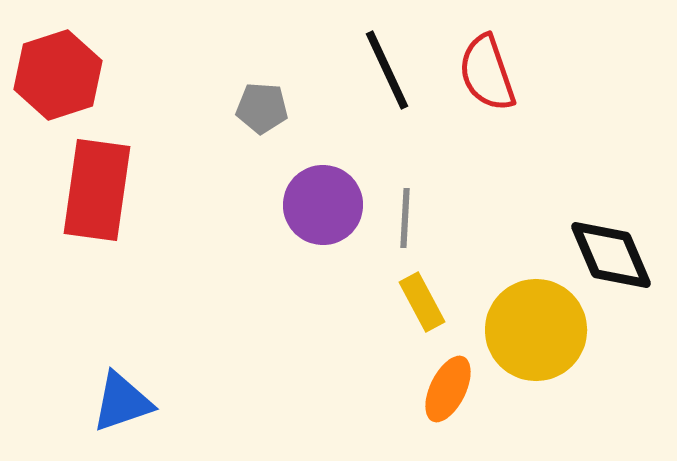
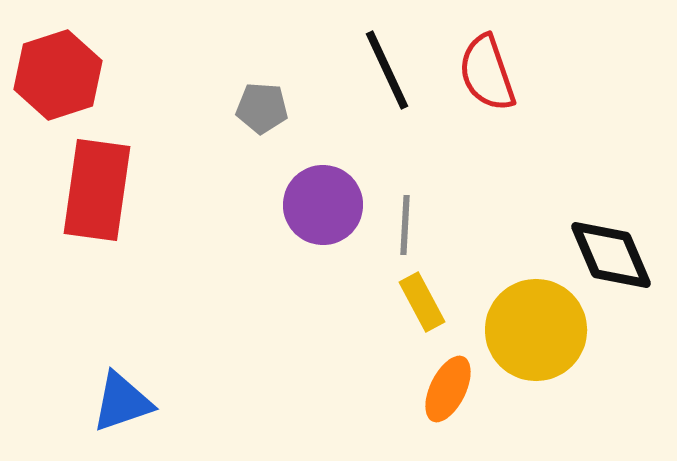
gray line: moved 7 px down
